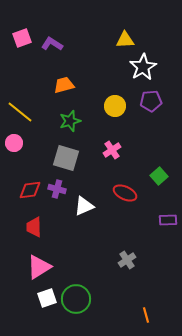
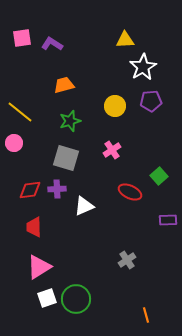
pink square: rotated 12 degrees clockwise
purple cross: rotated 18 degrees counterclockwise
red ellipse: moved 5 px right, 1 px up
